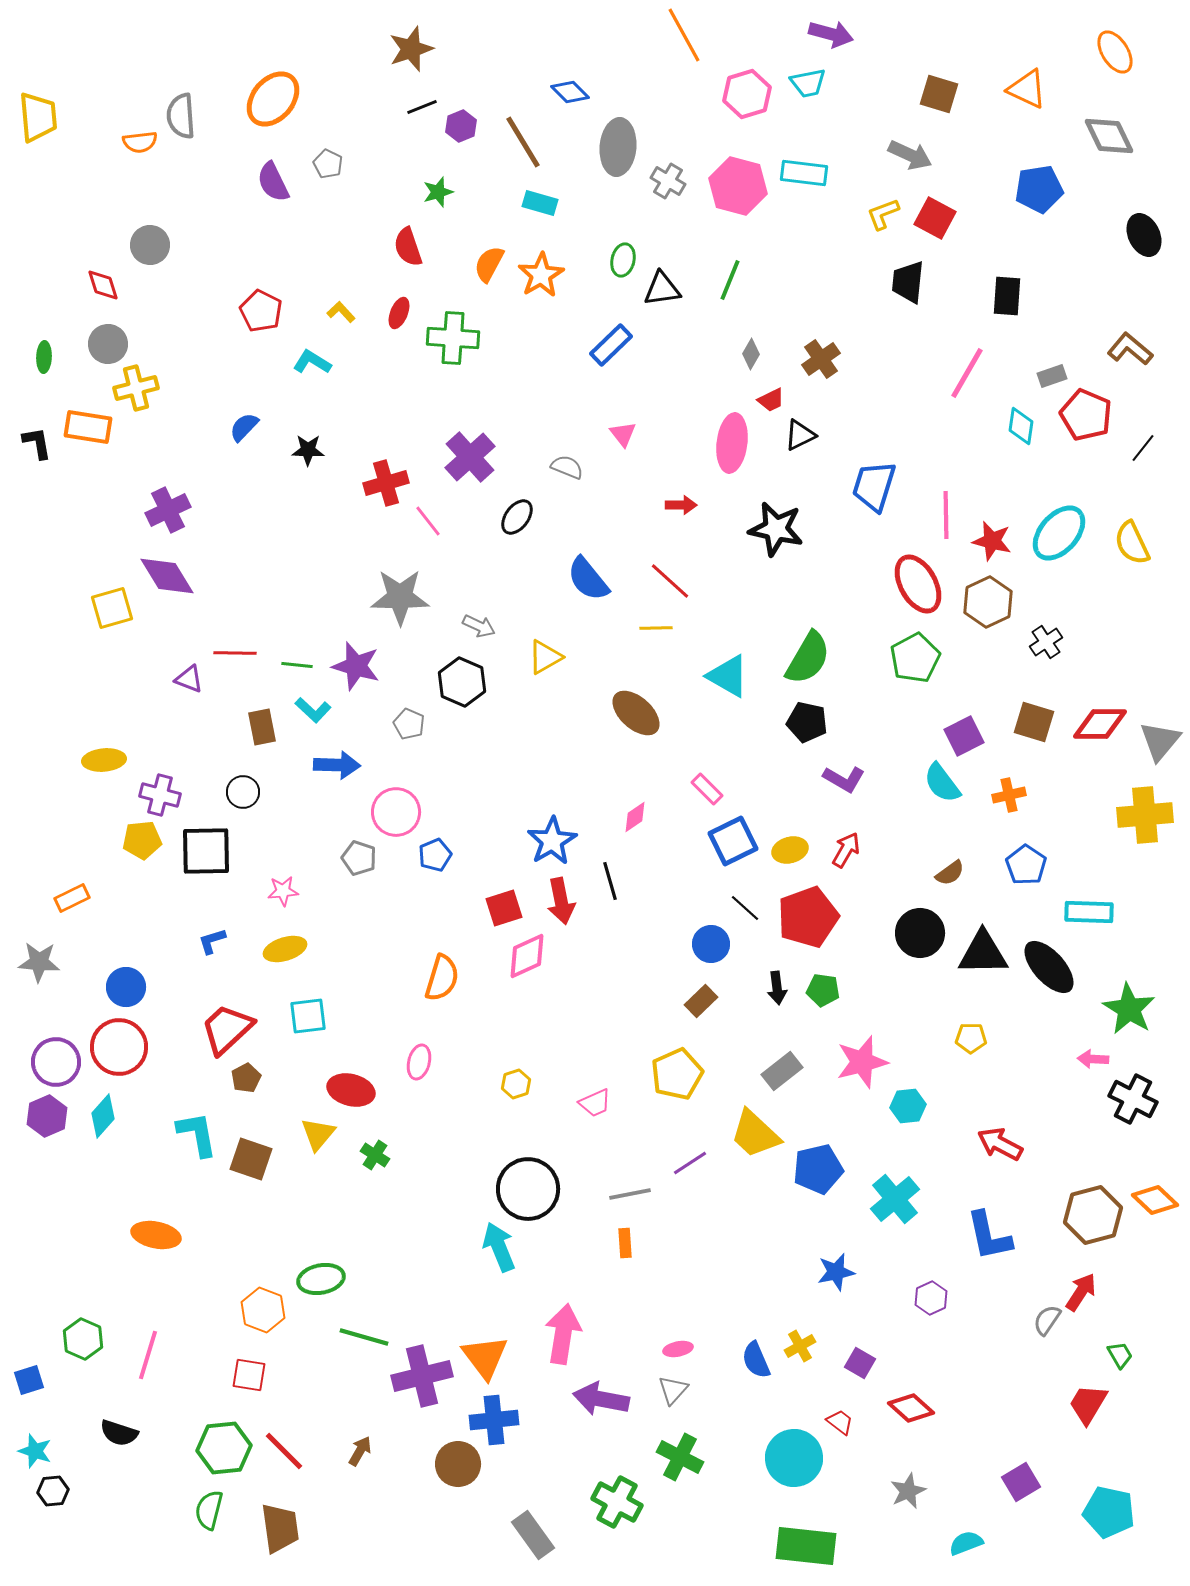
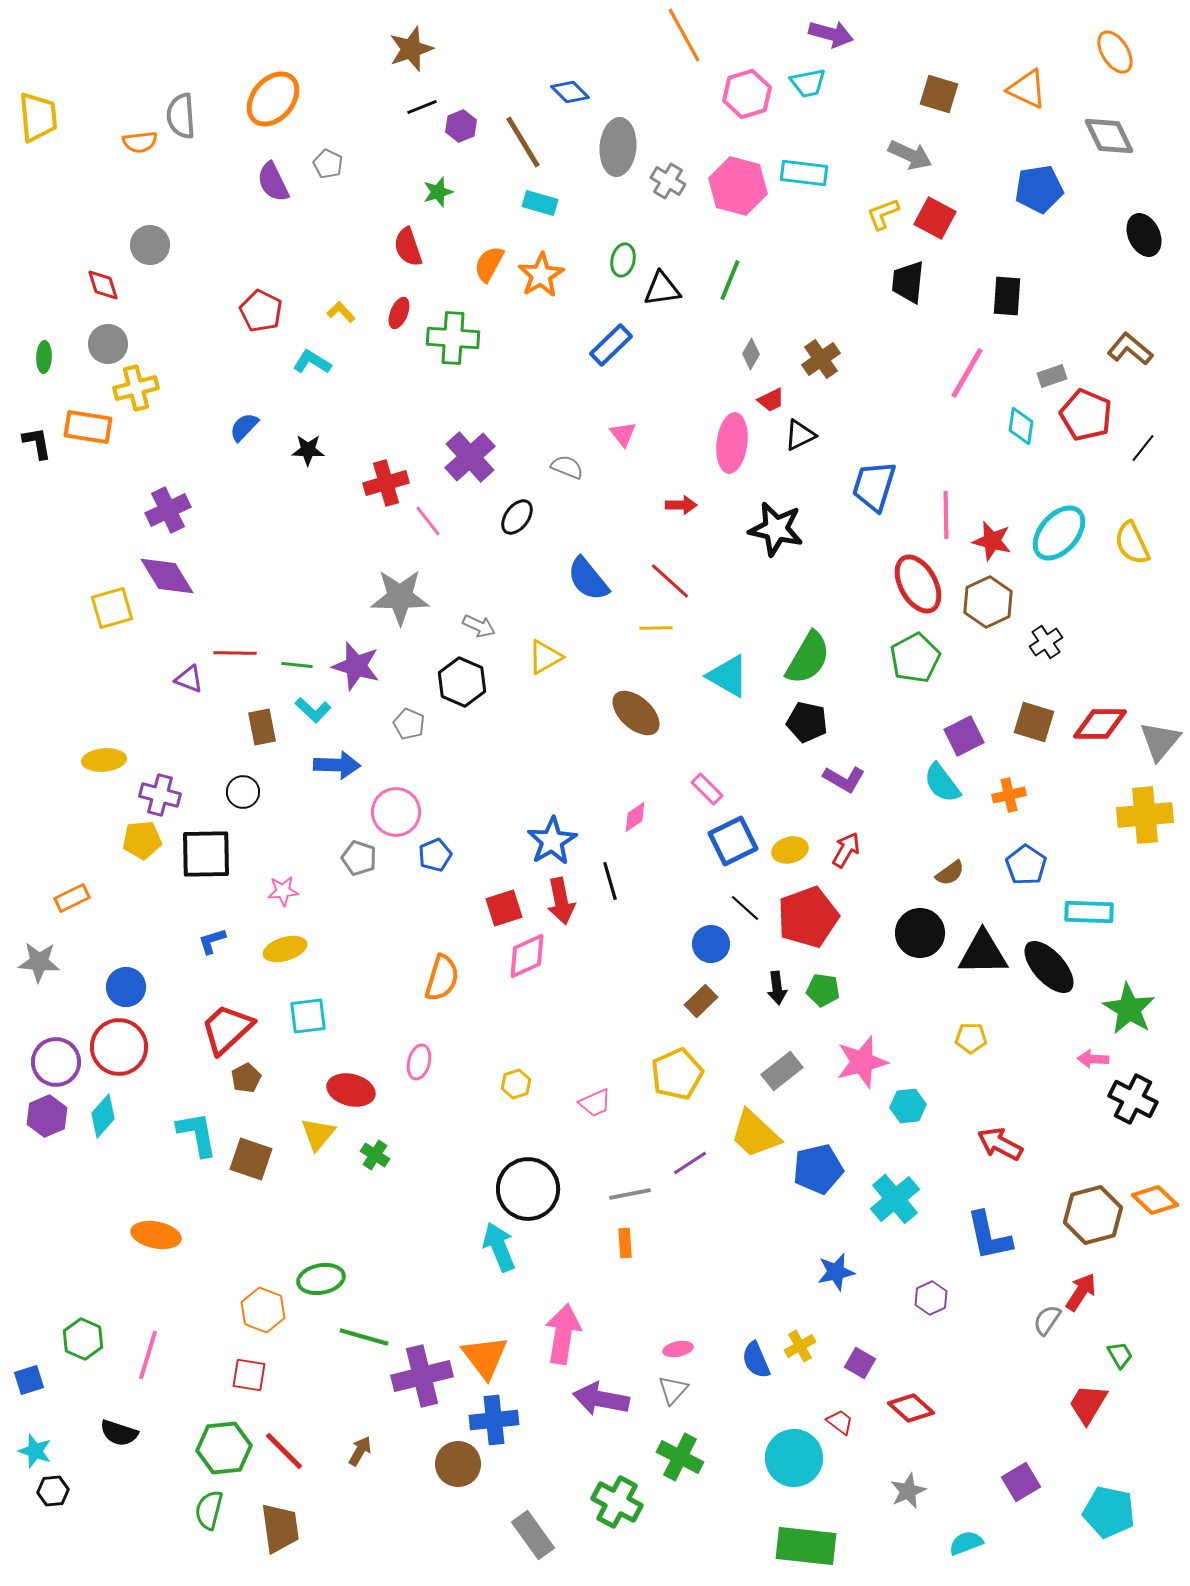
black square at (206, 851): moved 3 px down
